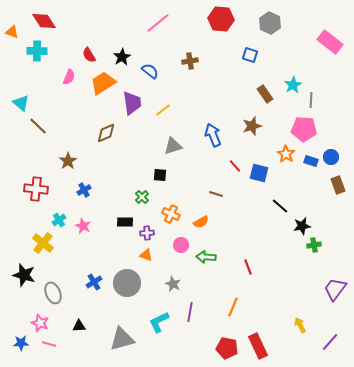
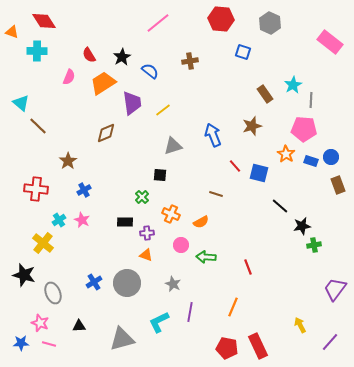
blue square at (250, 55): moved 7 px left, 3 px up
pink star at (83, 226): moved 1 px left, 6 px up
